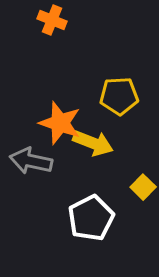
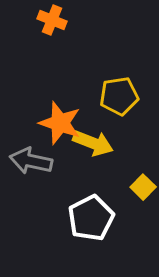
yellow pentagon: rotated 6 degrees counterclockwise
